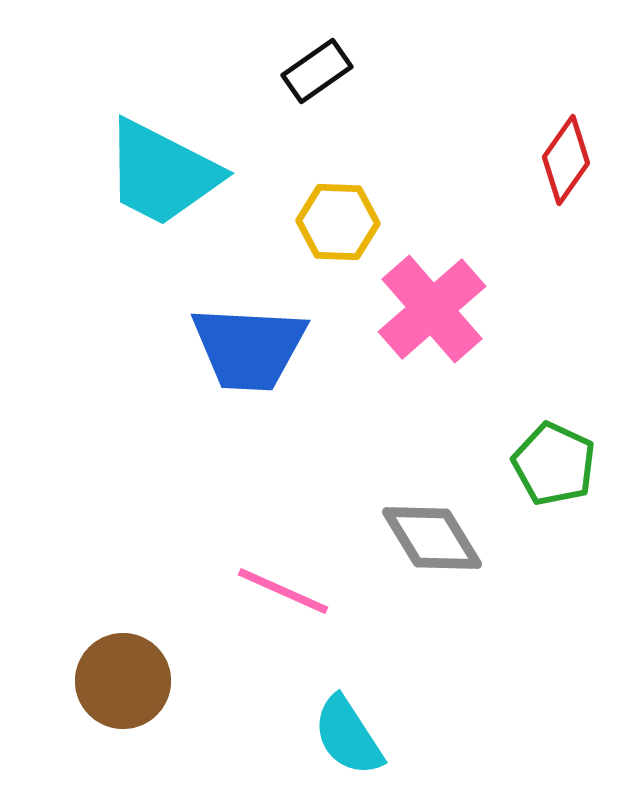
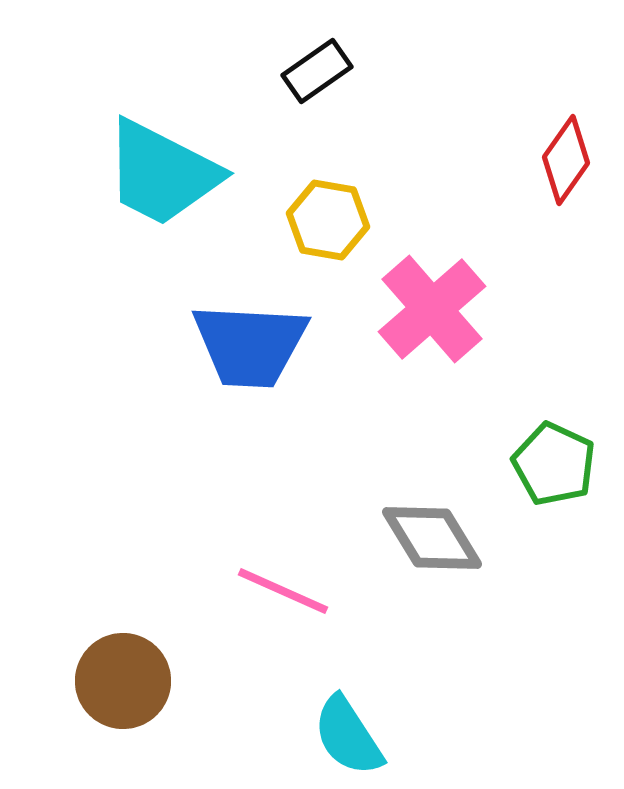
yellow hexagon: moved 10 px left, 2 px up; rotated 8 degrees clockwise
blue trapezoid: moved 1 px right, 3 px up
